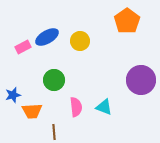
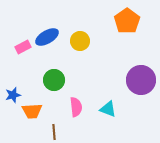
cyan triangle: moved 4 px right, 2 px down
